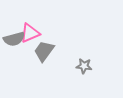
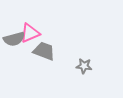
gray trapezoid: rotated 75 degrees clockwise
